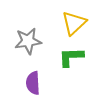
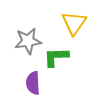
yellow triangle: rotated 12 degrees counterclockwise
green L-shape: moved 15 px left
